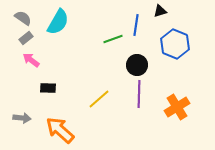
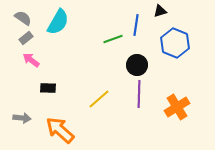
blue hexagon: moved 1 px up
